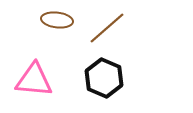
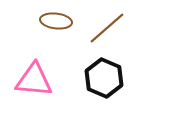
brown ellipse: moved 1 px left, 1 px down
